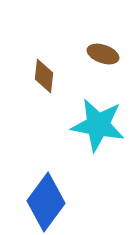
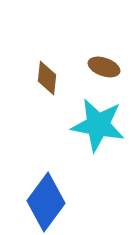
brown ellipse: moved 1 px right, 13 px down
brown diamond: moved 3 px right, 2 px down
